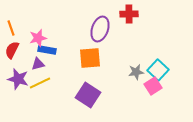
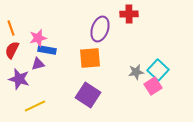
purple star: moved 1 px right
yellow line: moved 5 px left, 23 px down
